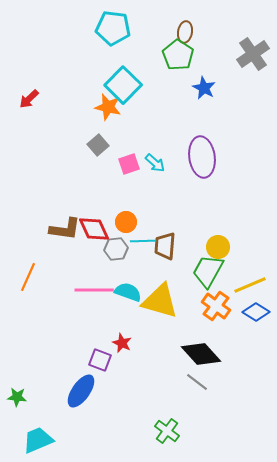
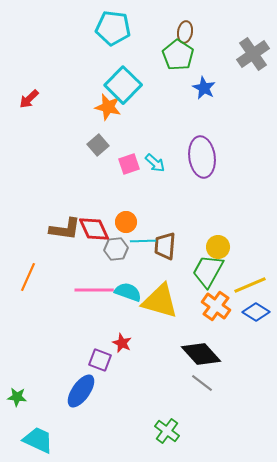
gray line: moved 5 px right, 1 px down
cyan trapezoid: rotated 48 degrees clockwise
